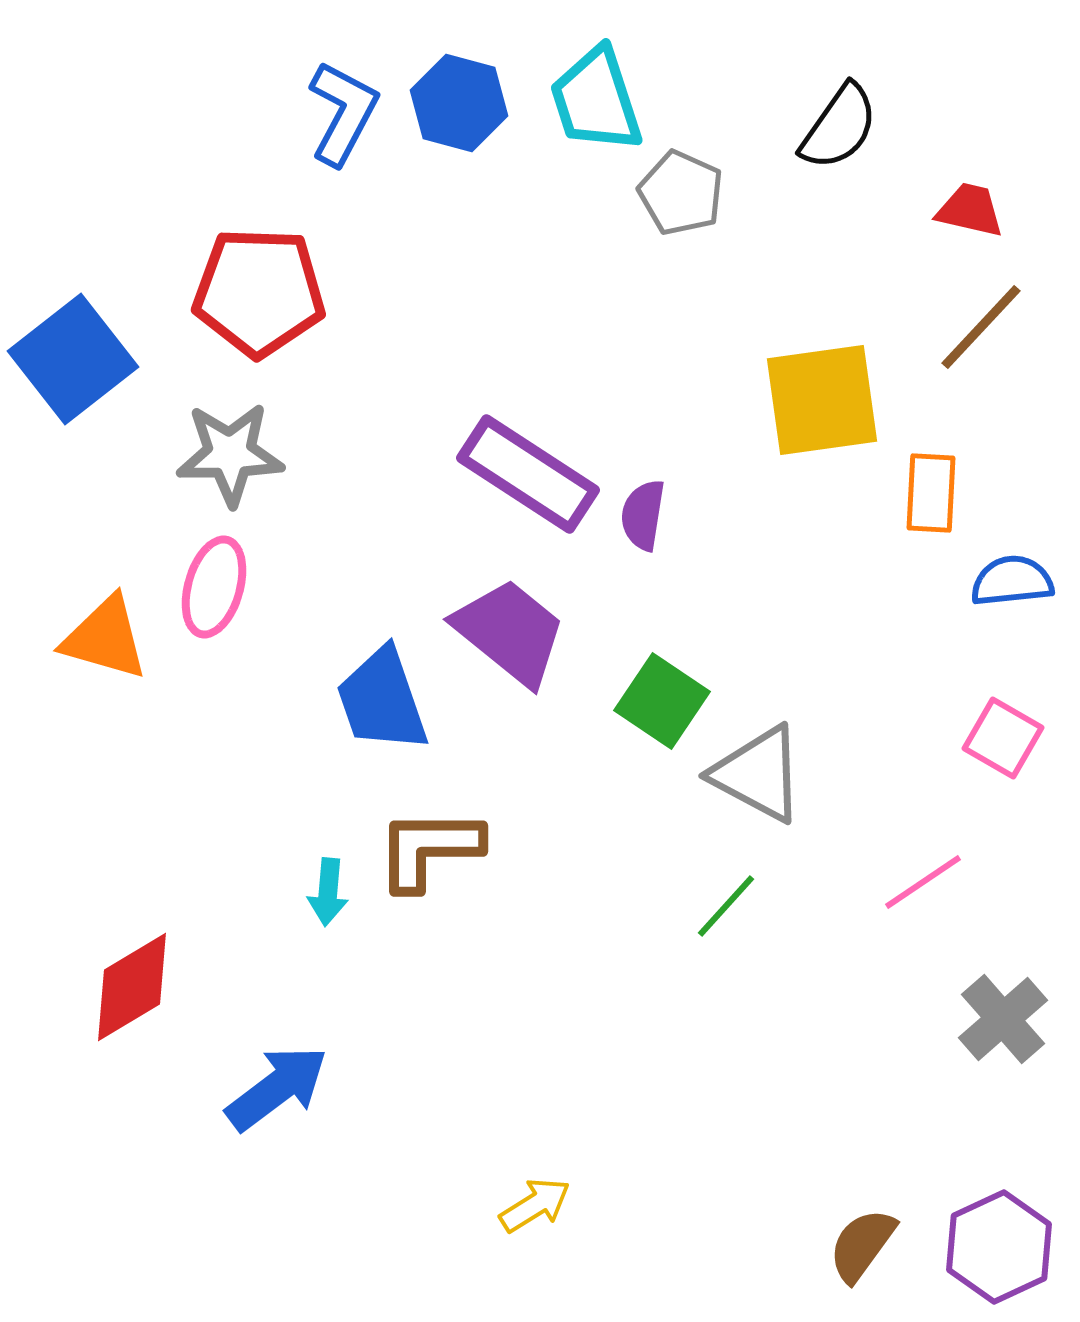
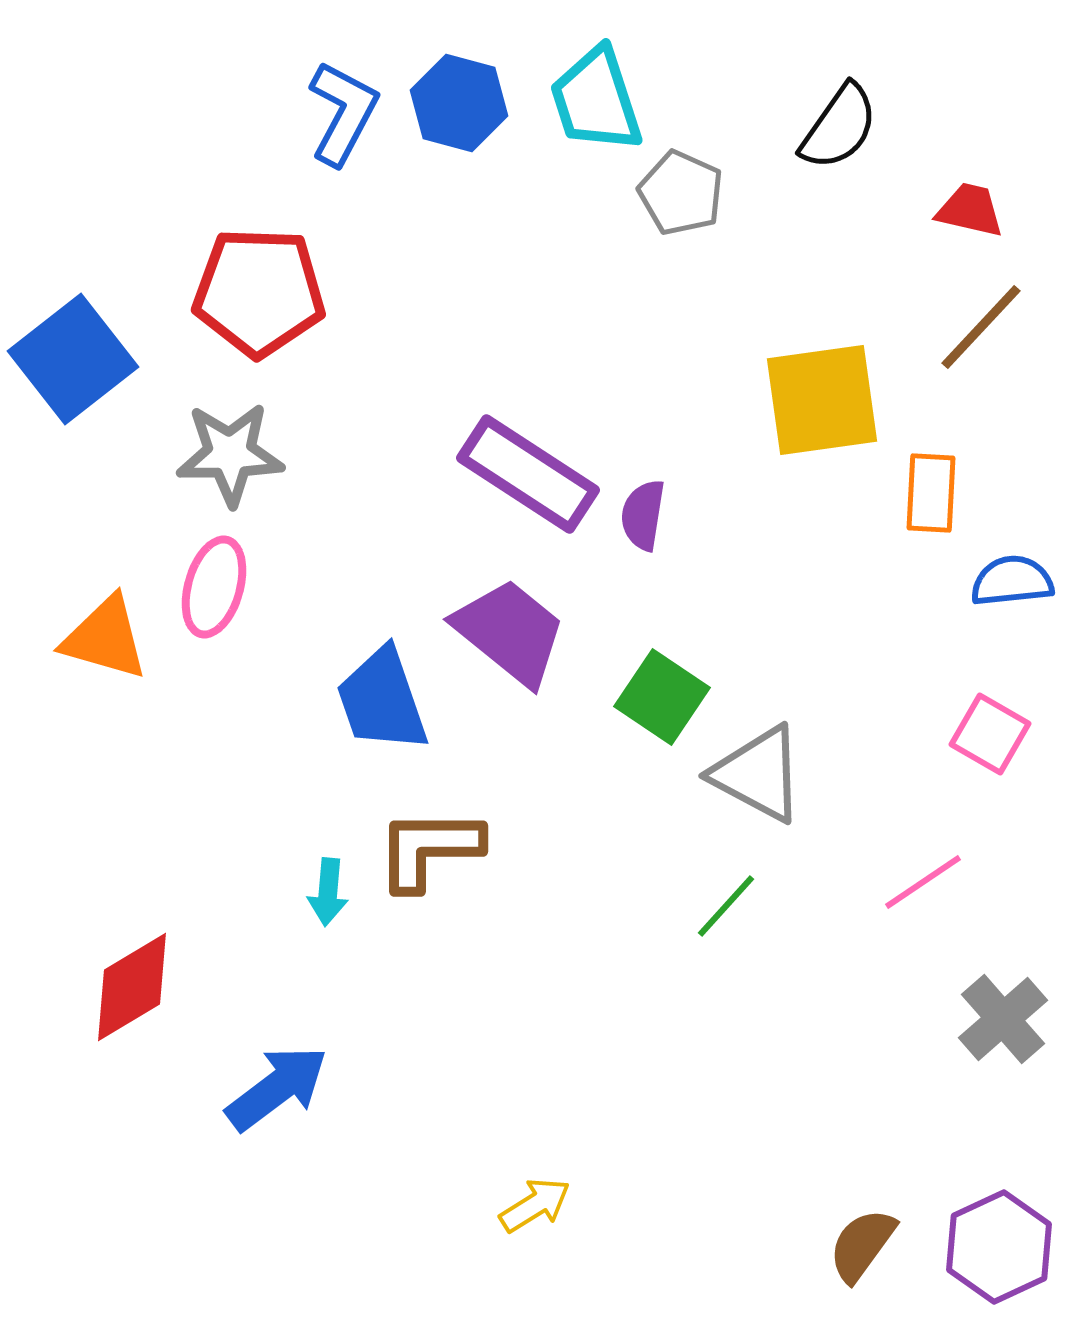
green square: moved 4 px up
pink square: moved 13 px left, 4 px up
